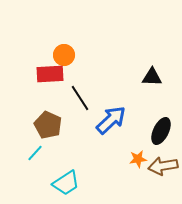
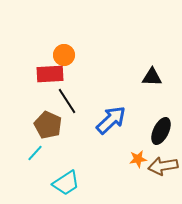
black line: moved 13 px left, 3 px down
